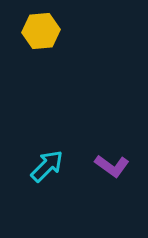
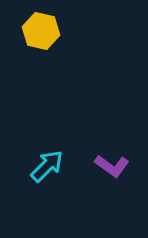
yellow hexagon: rotated 18 degrees clockwise
